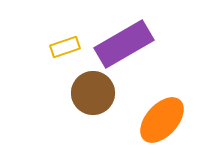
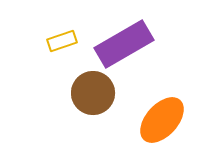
yellow rectangle: moved 3 px left, 6 px up
